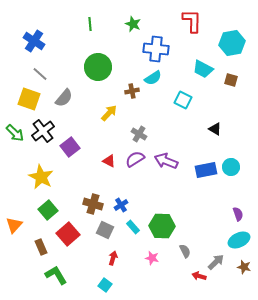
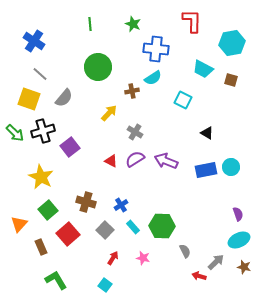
black triangle at (215, 129): moved 8 px left, 4 px down
black cross at (43, 131): rotated 20 degrees clockwise
gray cross at (139, 134): moved 4 px left, 2 px up
red triangle at (109, 161): moved 2 px right
brown cross at (93, 204): moved 7 px left, 2 px up
orange triangle at (14, 225): moved 5 px right, 1 px up
gray square at (105, 230): rotated 18 degrees clockwise
red arrow at (113, 258): rotated 16 degrees clockwise
pink star at (152, 258): moved 9 px left
green L-shape at (56, 275): moved 5 px down
